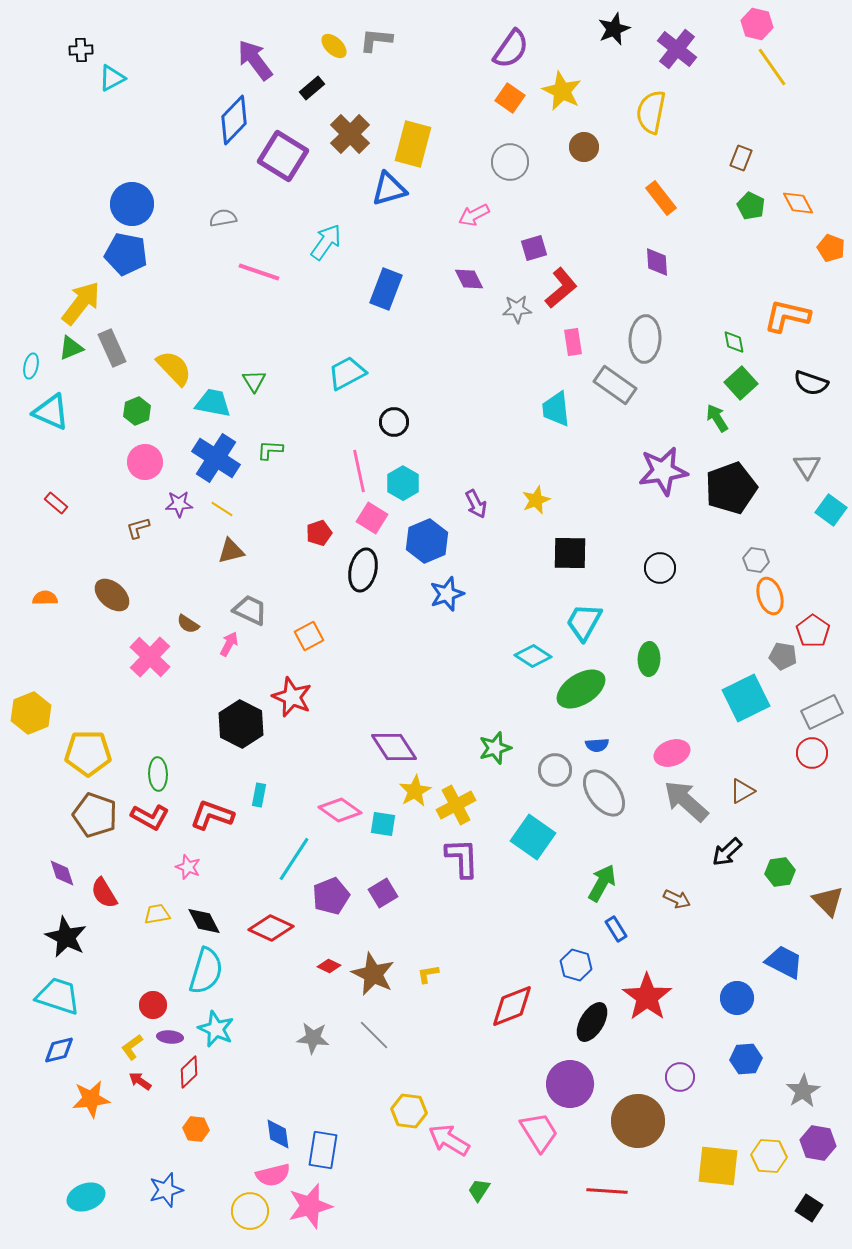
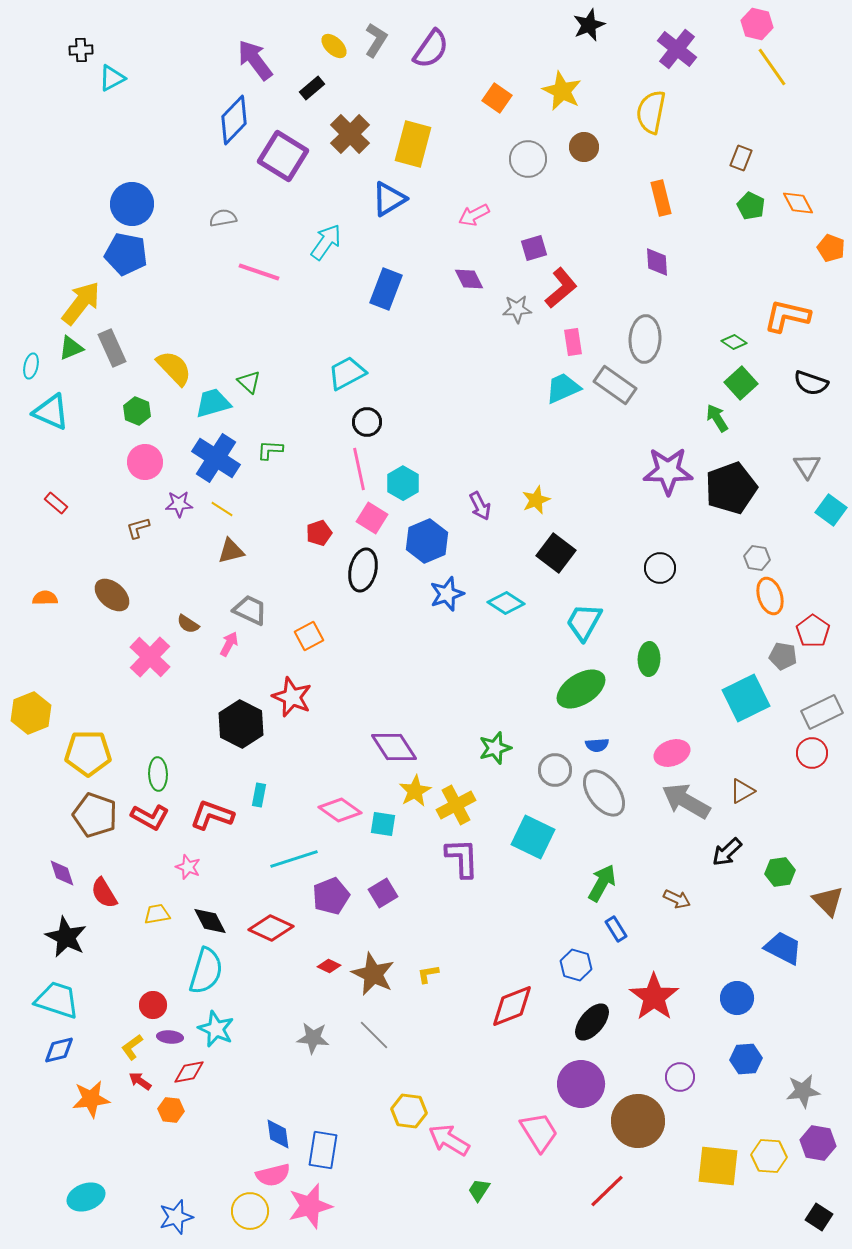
black star at (614, 29): moved 25 px left, 4 px up
gray L-shape at (376, 40): rotated 116 degrees clockwise
purple semicircle at (511, 49): moved 80 px left
orange square at (510, 98): moved 13 px left
gray circle at (510, 162): moved 18 px right, 3 px up
blue triangle at (389, 189): moved 10 px down; rotated 15 degrees counterclockwise
orange rectangle at (661, 198): rotated 24 degrees clockwise
green diamond at (734, 342): rotated 45 degrees counterclockwise
green triangle at (254, 381): moved 5 px left, 1 px down; rotated 15 degrees counterclockwise
cyan trapezoid at (213, 403): rotated 27 degrees counterclockwise
cyan trapezoid at (556, 409): moved 7 px right, 21 px up; rotated 72 degrees clockwise
green hexagon at (137, 411): rotated 16 degrees counterclockwise
black circle at (394, 422): moved 27 px left
pink line at (359, 471): moved 2 px up
purple star at (663, 471): moved 5 px right; rotated 9 degrees clockwise
purple arrow at (476, 504): moved 4 px right, 2 px down
black square at (570, 553): moved 14 px left; rotated 36 degrees clockwise
gray hexagon at (756, 560): moved 1 px right, 2 px up
cyan diamond at (533, 656): moved 27 px left, 53 px up
gray arrow at (686, 801): rotated 12 degrees counterclockwise
cyan square at (533, 837): rotated 9 degrees counterclockwise
cyan line at (294, 859): rotated 39 degrees clockwise
black diamond at (204, 921): moved 6 px right
blue trapezoid at (784, 962): moved 1 px left, 14 px up
cyan trapezoid at (58, 996): moved 1 px left, 4 px down
red star at (647, 997): moved 7 px right
black ellipse at (592, 1022): rotated 9 degrees clockwise
red diamond at (189, 1072): rotated 32 degrees clockwise
purple circle at (570, 1084): moved 11 px right
gray star at (803, 1091): rotated 24 degrees clockwise
orange hexagon at (196, 1129): moved 25 px left, 19 px up
blue star at (166, 1190): moved 10 px right, 27 px down
red line at (607, 1191): rotated 48 degrees counterclockwise
black square at (809, 1208): moved 10 px right, 9 px down
